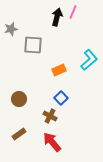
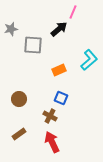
black arrow: moved 2 px right, 12 px down; rotated 36 degrees clockwise
blue square: rotated 24 degrees counterclockwise
red arrow: rotated 15 degrees clockwise
